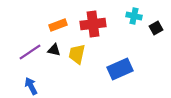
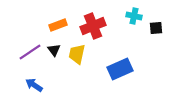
red cross: moved 2 px down; rotated 15 degrees counterclockwise
black square: rotated 24 degrees clockwise
black triangle: rotated 40 degrees clockwise
blue arrow: moved 3 px right, 1 px up; rotated 30 degrees counterclockwise
